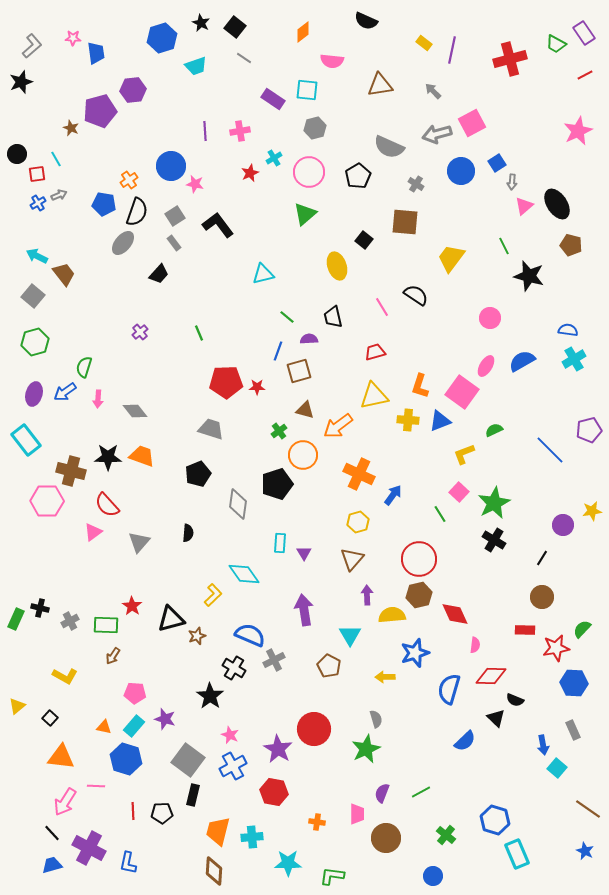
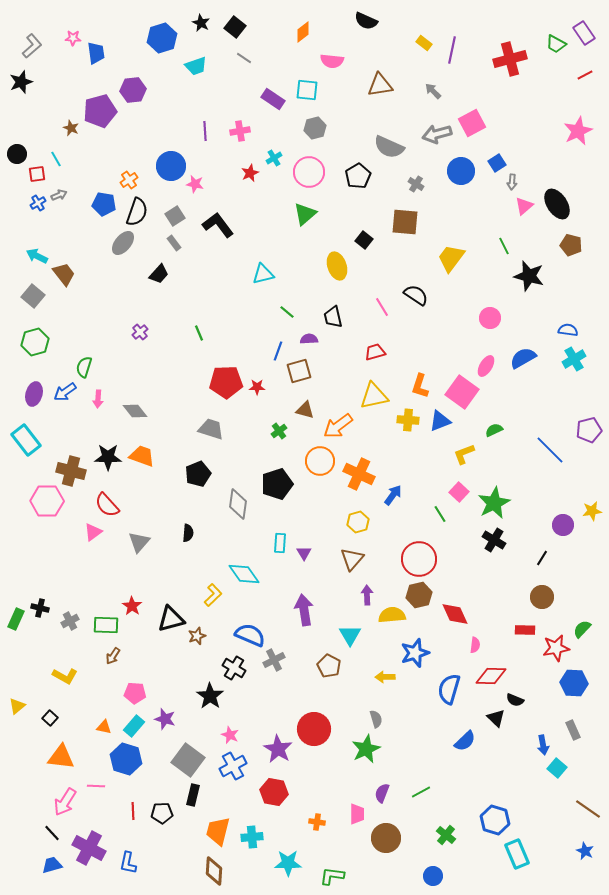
green line at (287, 317): moved 5 px up
blue semicircle at (522, 361): moved 1 px right, 3 px up
orange circle at (303, 455): moved 17 px right, 6 px down
